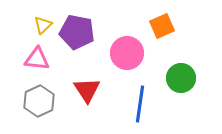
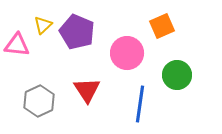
purple pentagon: rotated 12 degrees clockwise
pink triangle: moved 20 px left, 14 px up
green circle: moved 4 px left, 3 px up
